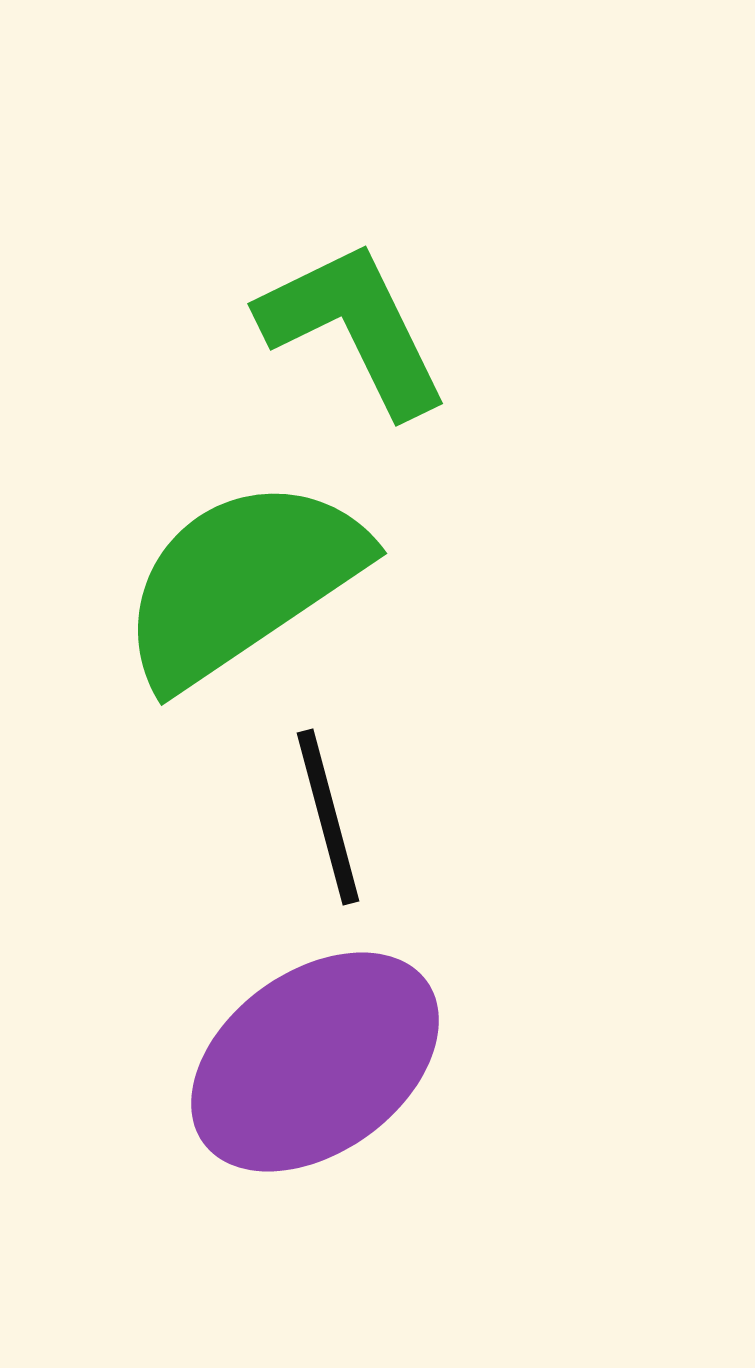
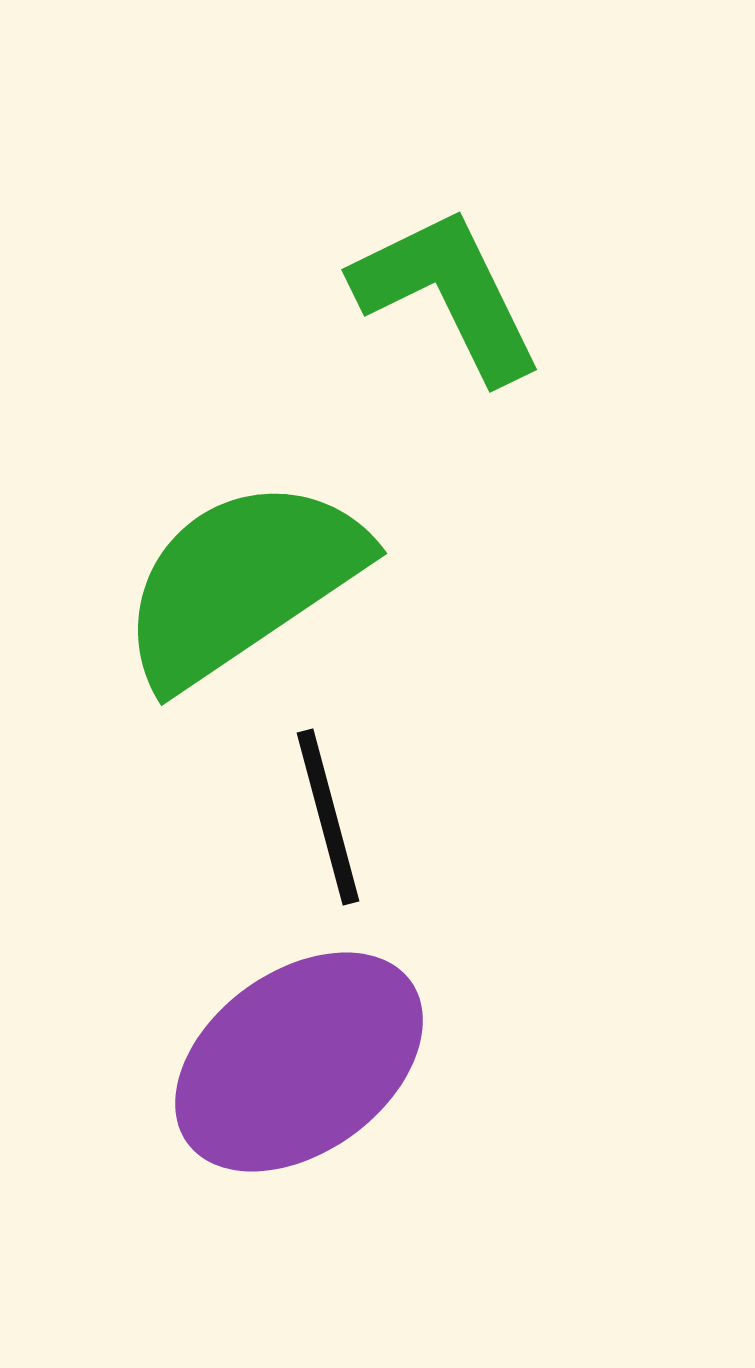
green L-shape: moved 94 px right, 34 px up
purple ellipse: moved 16 px left
